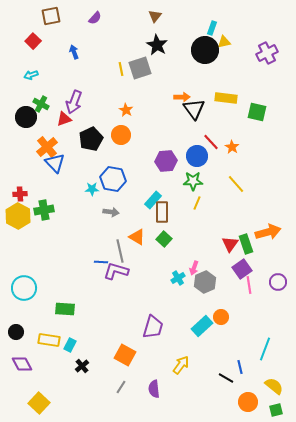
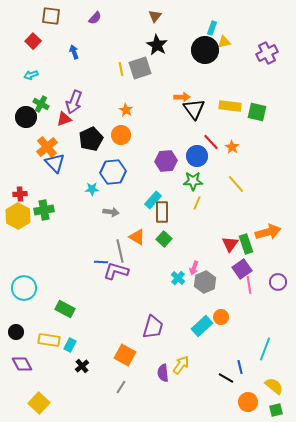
brown square at (51, 16): rotated 18 degrees clockwise
yellow rectangle at (226, 98): moved 4 px right, 8 px down
blue hexagon at (113, 179): moved 7 px up; rotated 15 degrees counterclockwise
cyan cross at (178, 278): rotated 16 degrees counterclockwise
green rectangle at (65, 309): rotated 24 degrees clockwise
purple semicircle at (154, 389): moved 9 px right, 16 px up
